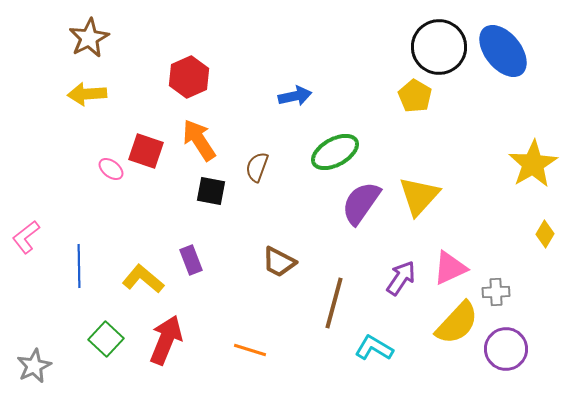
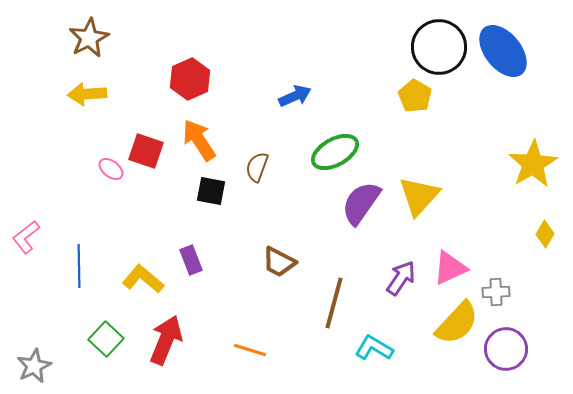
red hexagon: moved 1 px right, 2 px down
blue arrow: rotated 12 degrees counterclockwise
